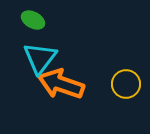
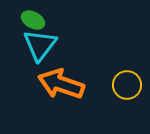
cyan triangle: moved 13 px up
yellow circle: moved 1 px right, 1 px down
